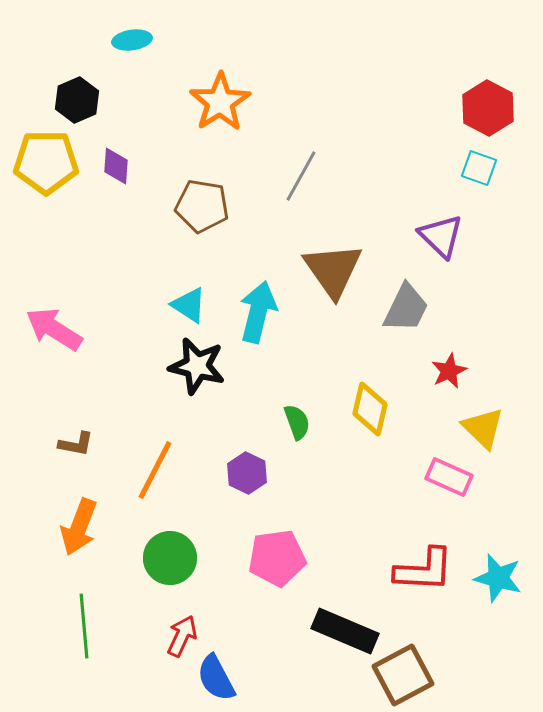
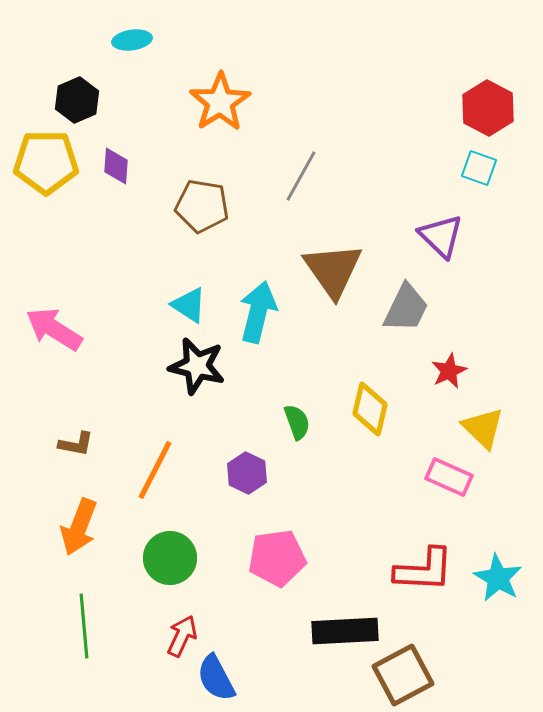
cyan star: rotated 15 degrees clockwise
black rectangle: rotated 26 degrees counterclockwise
